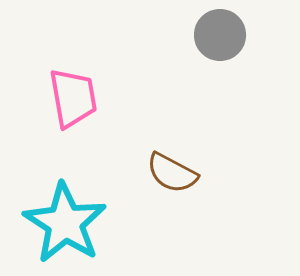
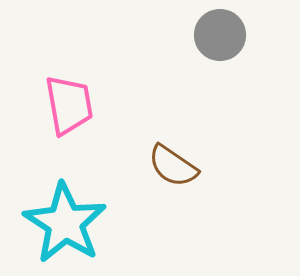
pink trapezoid: moved 4 px left, 7 px down
brown semicircle: moved 1 px right, 7 px up; rotated 6 degrees clockwise
